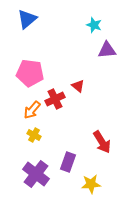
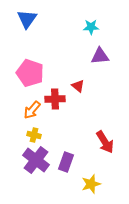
blue triangle: rotated 15 degrees counterclockwise
cyan star: moved 3 px left, 2 px down; rotated 21 degrees counterclockwise
purple triangle: moved 7 px left, 6 px down
pink pentagon: rotated 12 degrees clockwise
red cross: rotated 24 degrees clockwise
yellow cross: rotated 16 degrees counterclockwise
red arrow: moved 3 px right
purple rectangle: moved 2 px left
purple cross: moved 14 px up
yellow star: rotated 12 degrees counterclockwise
